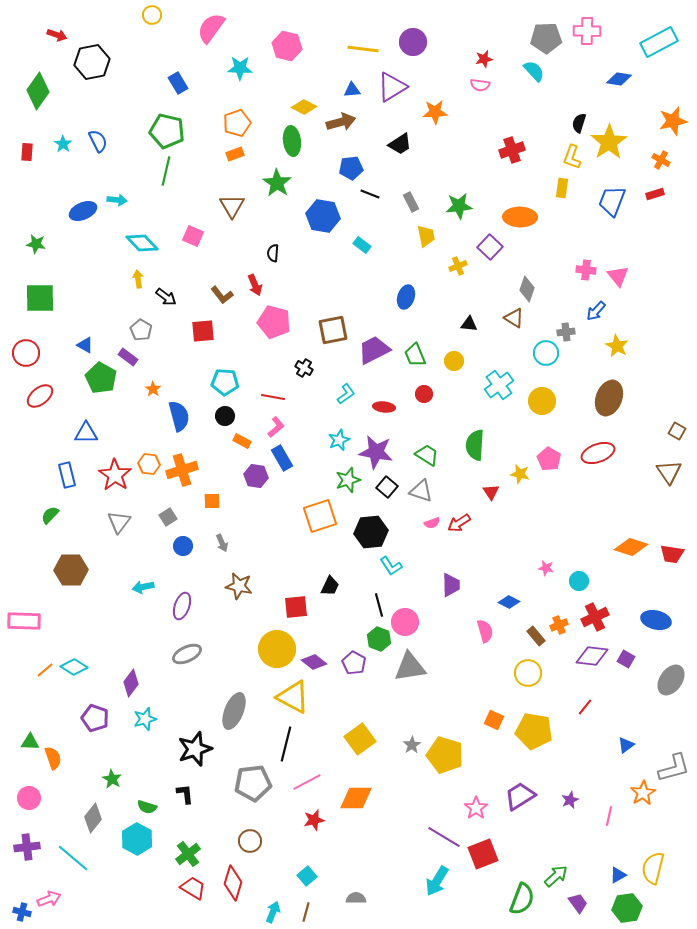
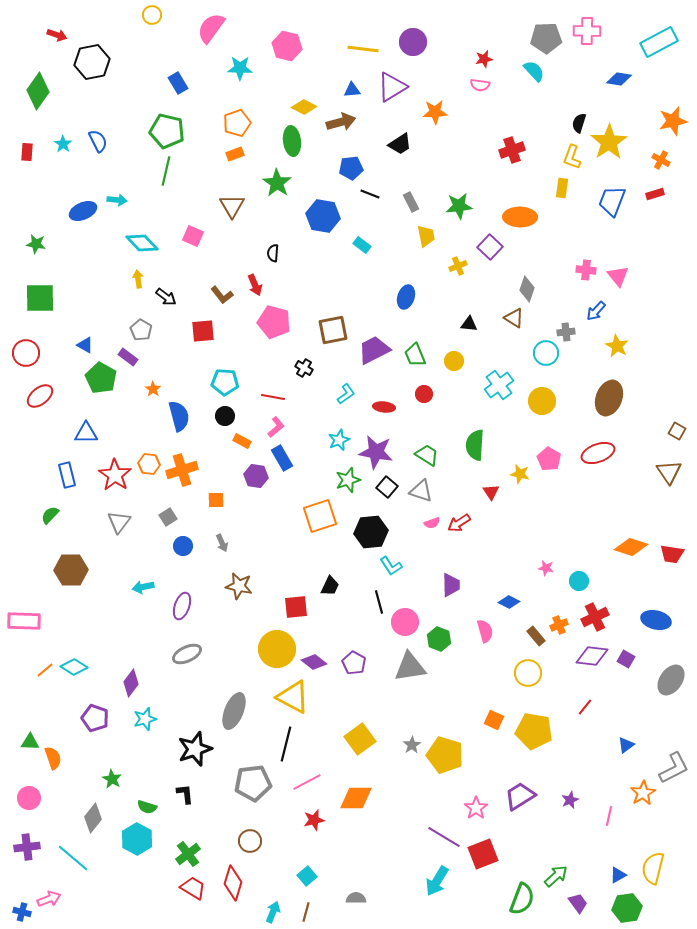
orange square at (212, 501): moved 4 px right, 1 px up
black line at (379, 605): moved 3 px up
green hexagon at (379, 639): moved 60 px right
gray L-shape at (674, 768): rotated 12 degrees counterclockwise
